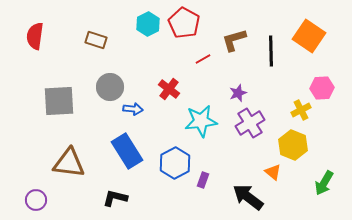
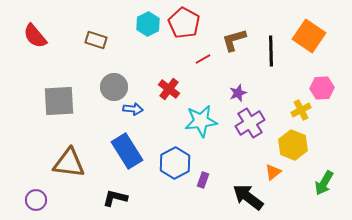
red semicircle: rotated 48 degrees counterclockwise
gray circle: moved 4 px right
orange triangle: rotated 42 degrees clockwise
